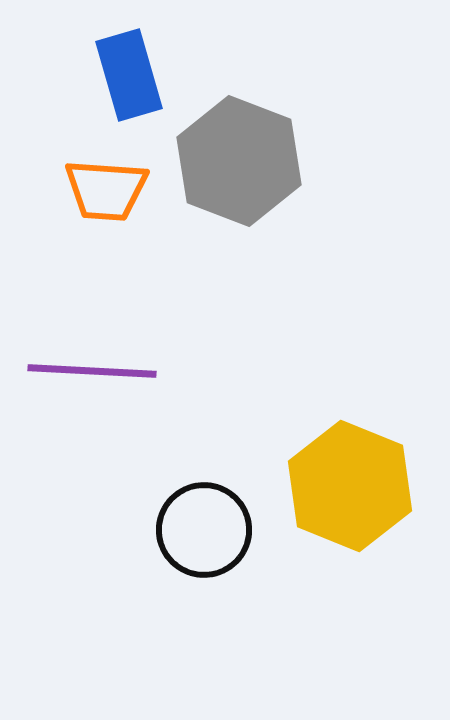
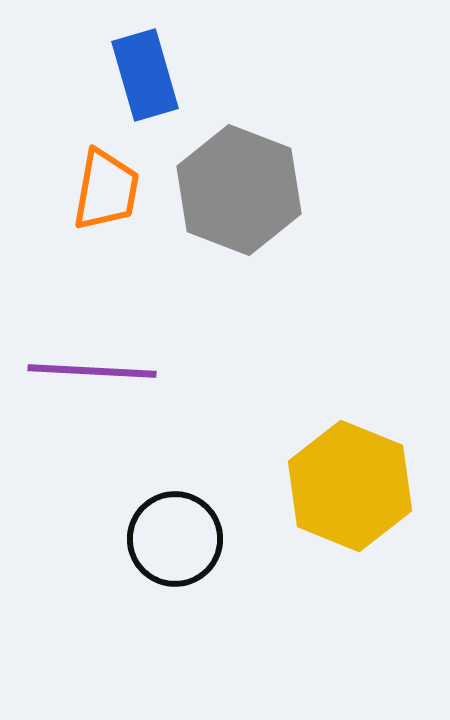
blue rectangle: moved 16 px right
gray hexagon: moved 29 px down
orange trapezoid: rotated 84 degrees counterclockwise
black circle: moved 29 px left, 9 px down
